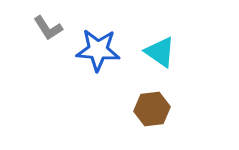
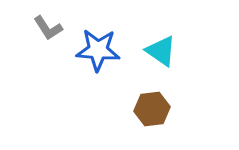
cyan triangle: moved 1 px right, 1 px up
